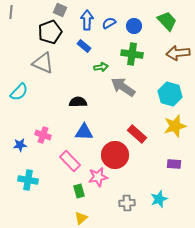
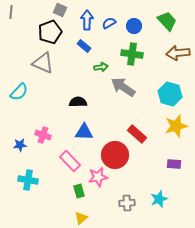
yellow star: moved 1 px right
